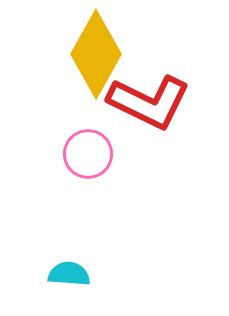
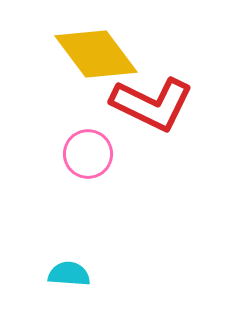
yellow diamond: rotated 66 degrees counterclockwise
red L-shape: moved 3 px right, 2 px down
